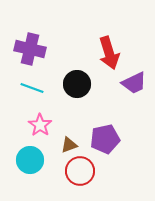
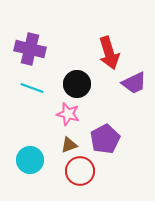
pink star: moved 28 px right, 11 px up; rotated 20 degrees counterclockwise
purple pentagon: rotated 16 degrees counterclockwise
